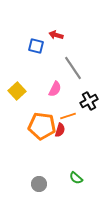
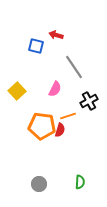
gray line: moved 1 px right, 1 px up
green semicircle: moved 4 px right, 4 px down; rotated 128 degrees counterclockwise
